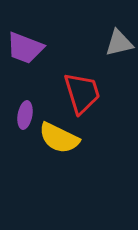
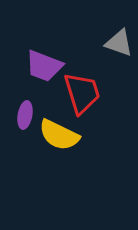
gray triangle: rotated 32 degrees clockwise
purple trapezoid: moved 19 px right, 18 px down
yellow semicircle: moved 3 px up
